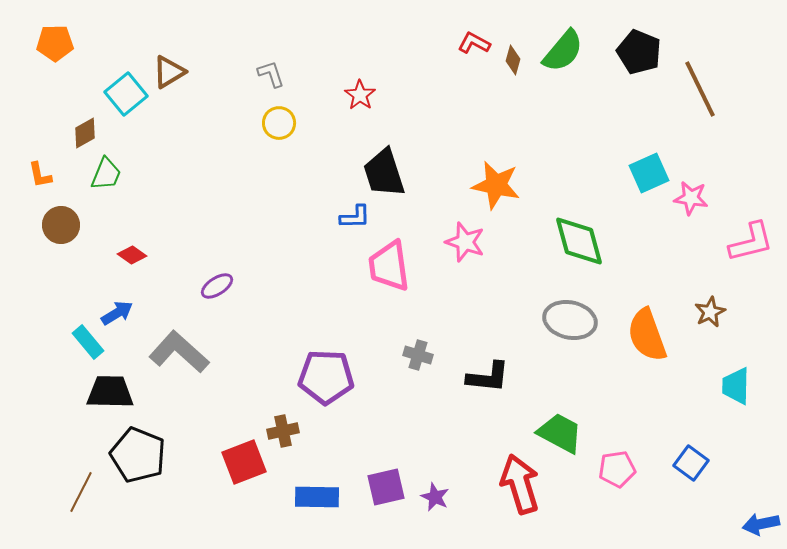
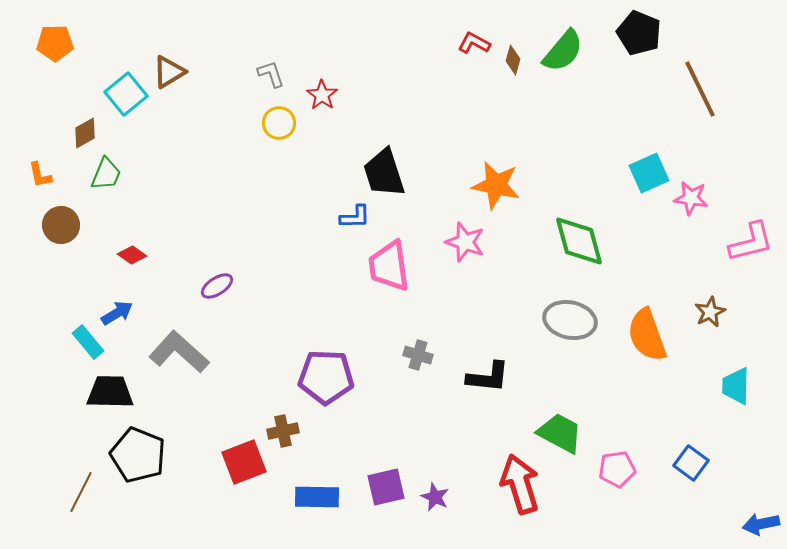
black pentagon at (639, 52): moved 19 px up
red star at (360, 95): moved 38 px left
